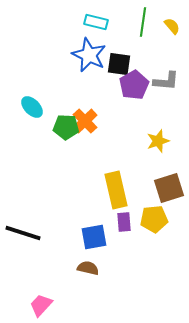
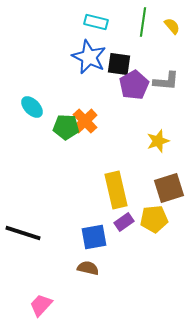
blue star: moved 2 px down
purple rectangle: rotated 60 degrees clockwise
